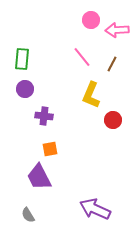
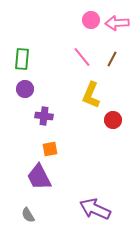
pink arrow: moved 7 px up
brown line: moved 5 px up
